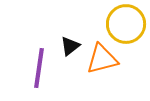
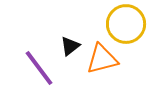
purple line: rotated 45 degrees counterclockwise
